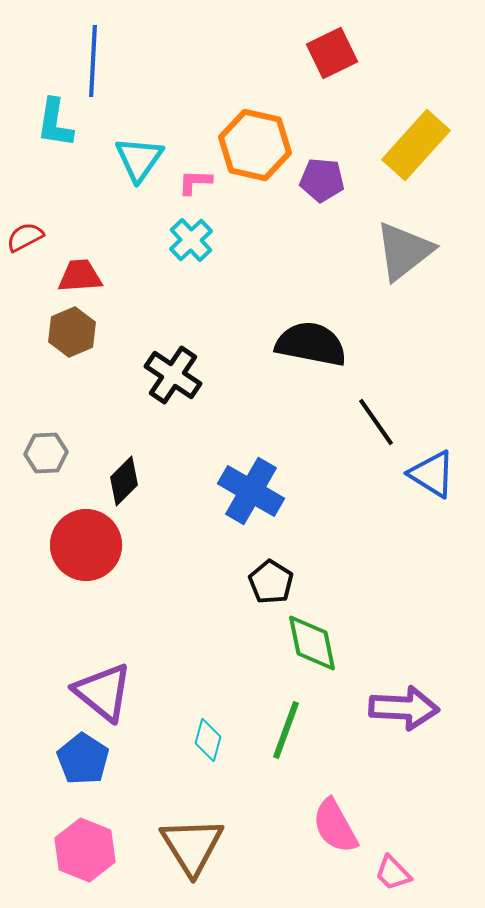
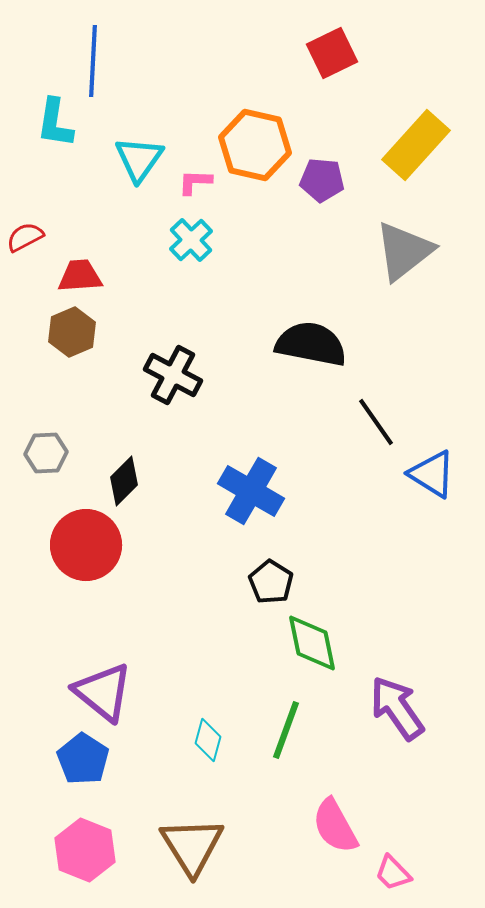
black cross: rotated 6 degrees counterclockwise
purple arrow: moved 7 px left; rotated 128 degrees counterclockwise
